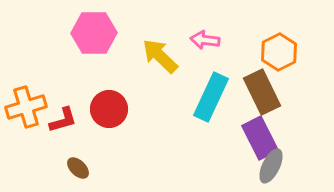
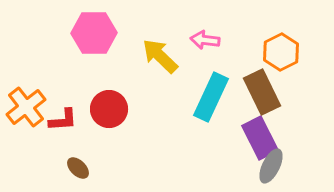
orange hexagon: moved 2 px right
orange cross: rotated 21 degrees counterclockwise
red L-shape: rotated 12 degrees clockwise
